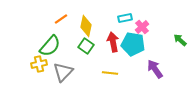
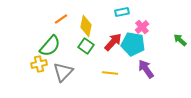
cyan rectangle: moved 3 px left, 6 px up
red arrow: rotated 54 degrees clockwise
purple arrow: moved 9 px left
